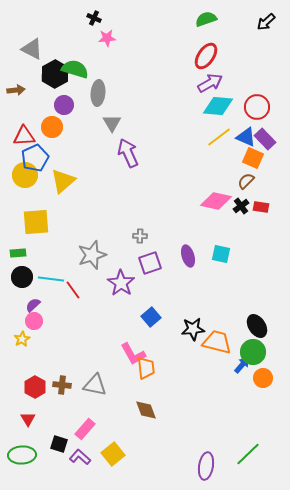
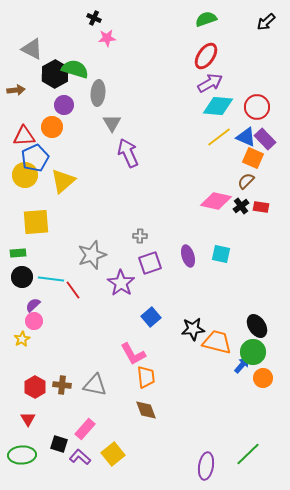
orange trapezoid at (146, 368): moved 9 px down
